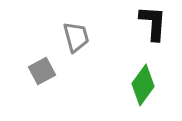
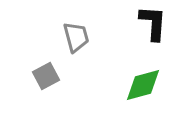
gray square: moved 4 px right, 5 px down
green diamond: rotated 39 degrees clockwise
